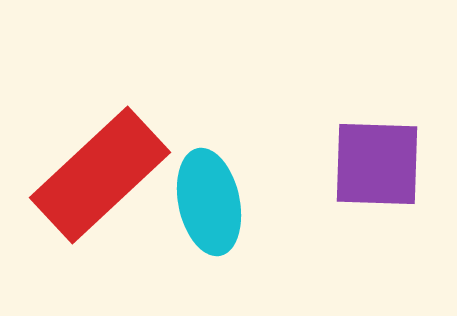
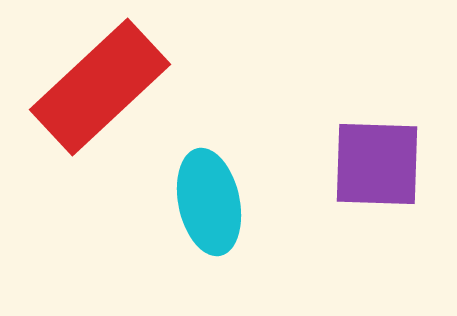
red rectangle: moved 88 px up
